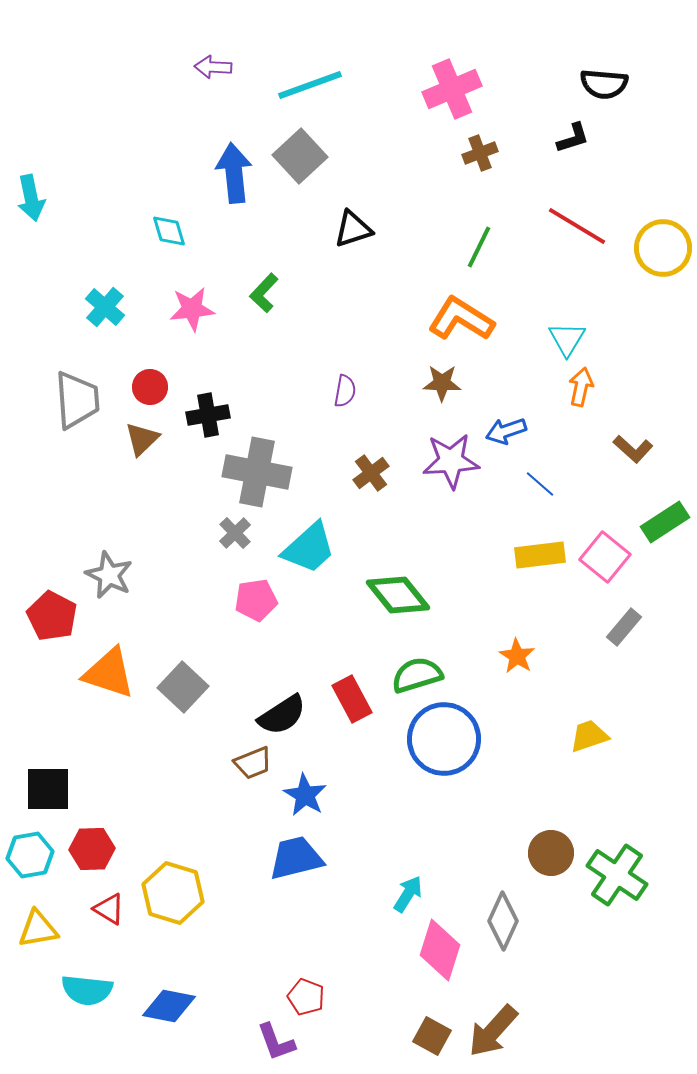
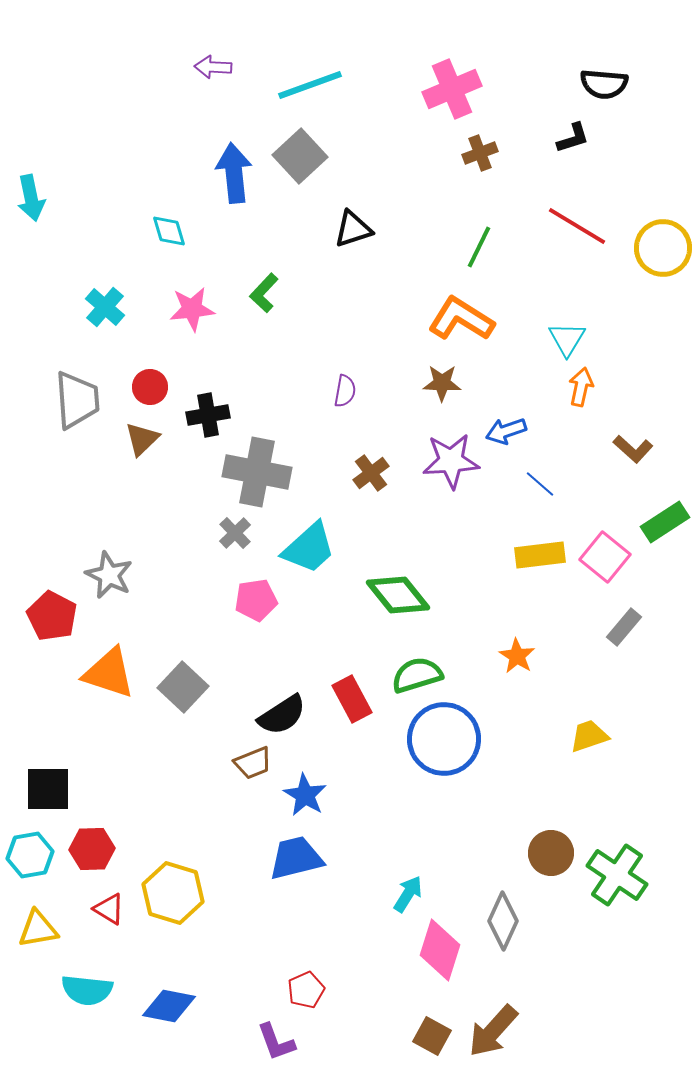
red pentagon at (306, 997): moved 7 px up; rotated 27 degrees clockwise
